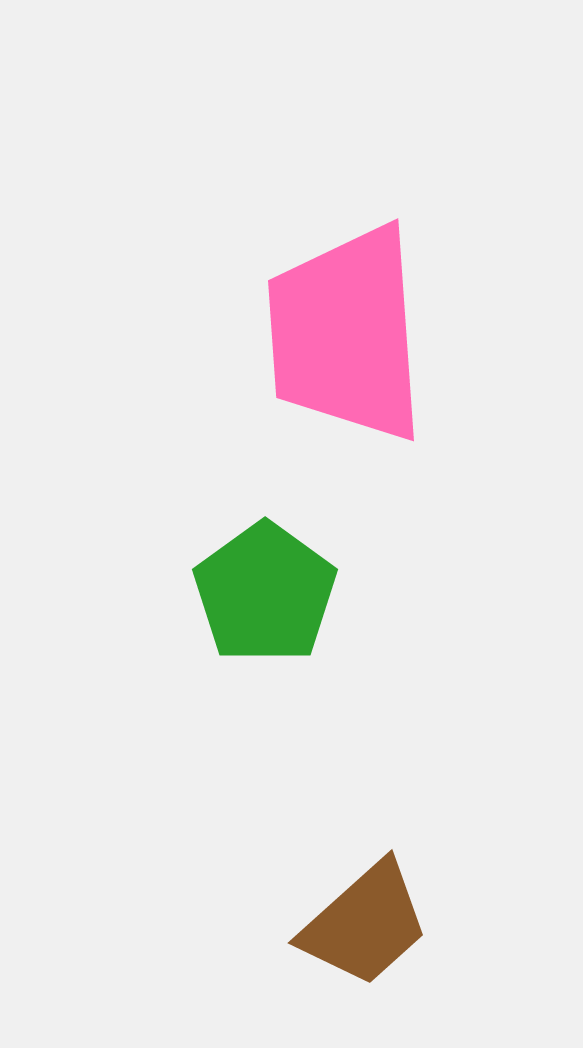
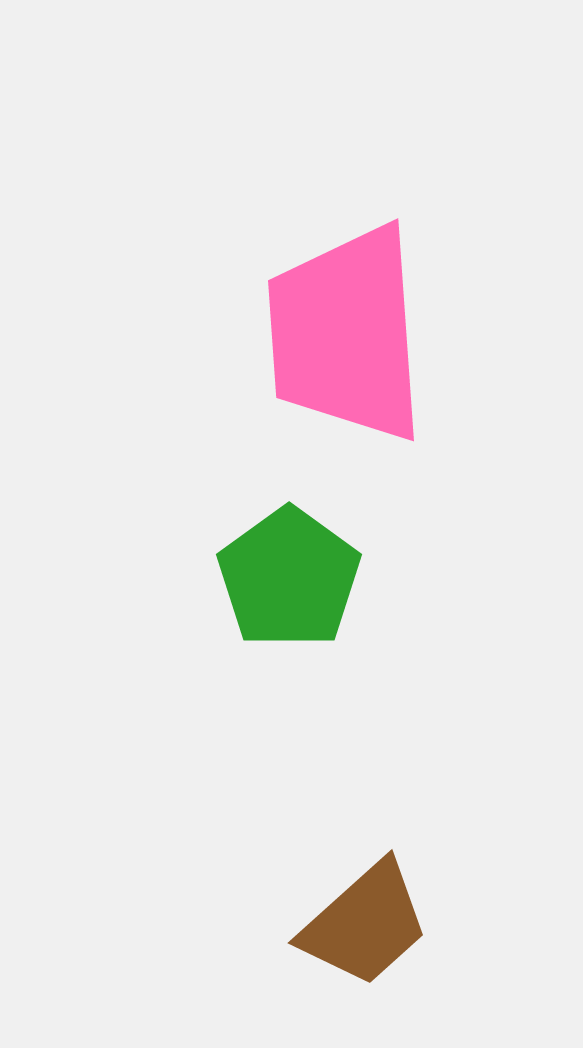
green pentagon: moved 24 px right, 15 px up
